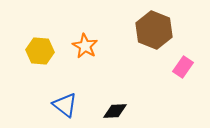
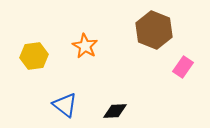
yellow hexagon: moved 6 px left, 5 px down; rotated 12 degrees counterclockwise
